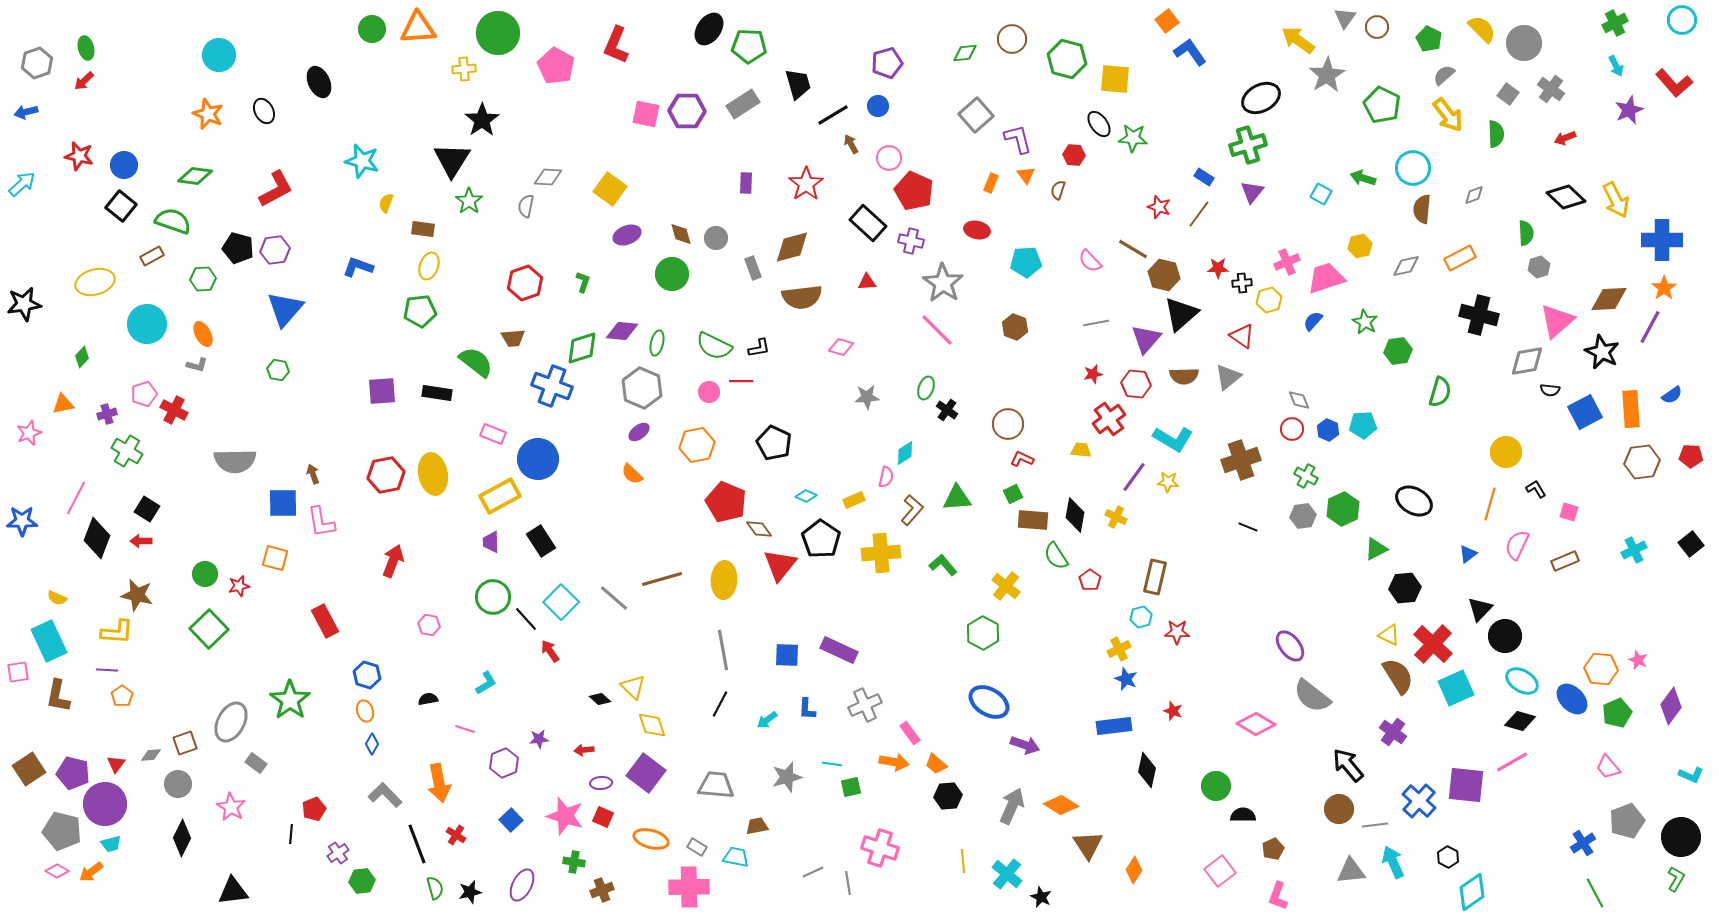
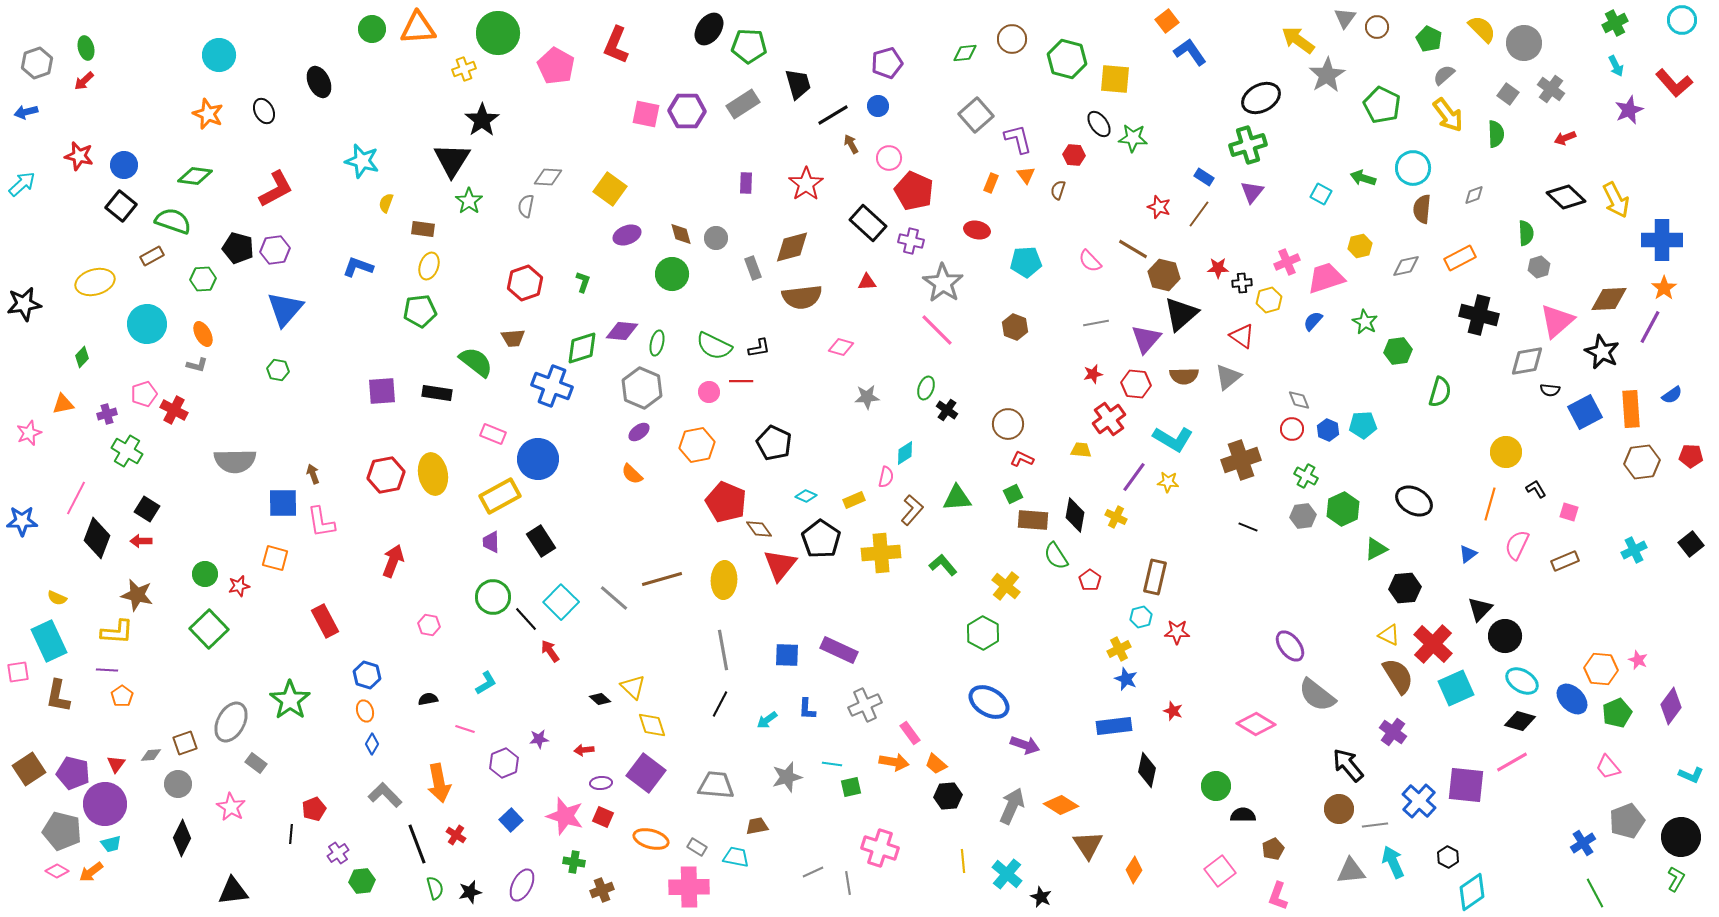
yellow cross at (464, 69): rotated 15 degrees counterclockwise
gray semicircle at (1312, 696): moved 5 px right, 1 px up
